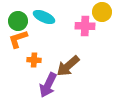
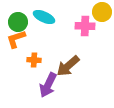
green circle: moved 1 px down
orange L-shape: moved 2 px left
